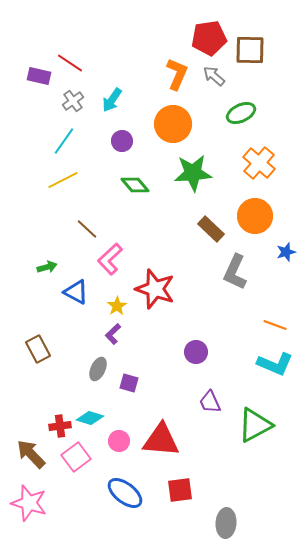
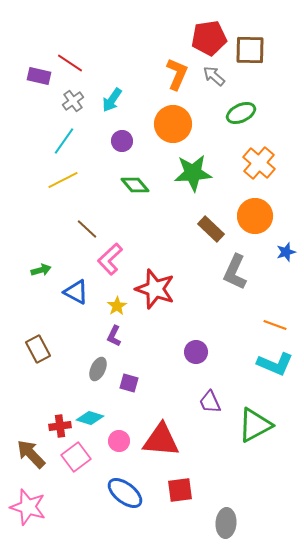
green arrow at (47, 267): moved 6 px left, 3 px down
purple L-shape at (113, 334): moved 1 px right, 2 px down; rotated 20 degrees counterclockwise
pink star at (29, 503): moved 1 px left, 4 px down
